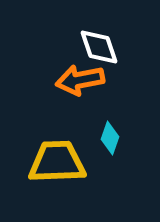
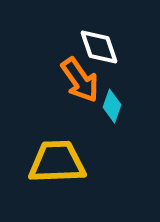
orange arrow: rotated 114 degrees counterclockwise
cyan diamond: moved 2 px right, 32 px up
